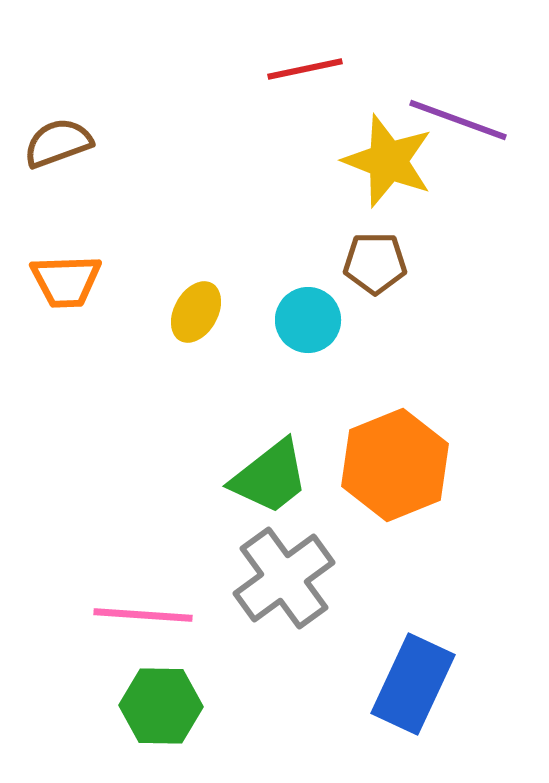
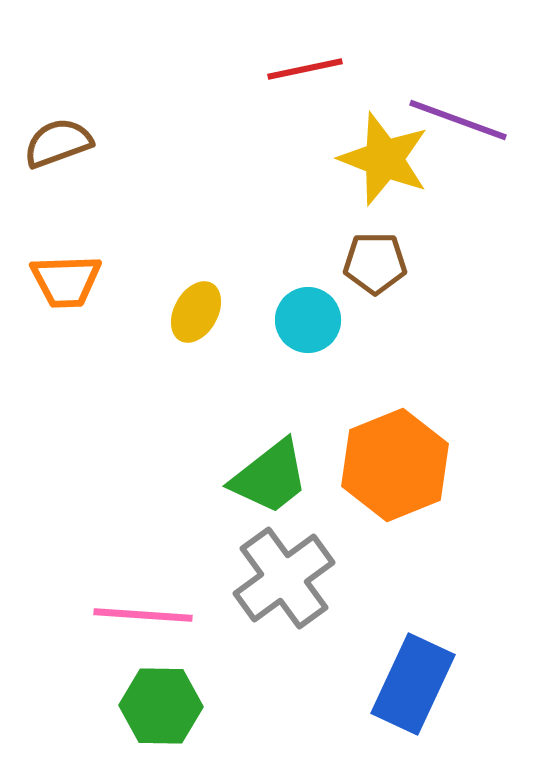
yellow star: moved 4 px left, 2 px up
